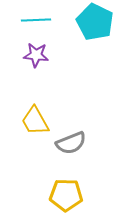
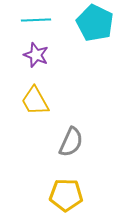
cyan pentagon: moved 1 px down
purple star: rotated 15 degrees clockwise
yellow trapezoid: moved 20 px up
gray semicircle: moved 1 px up; rotated 44 degrees counterclockwise
